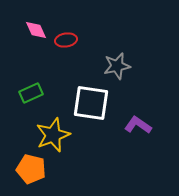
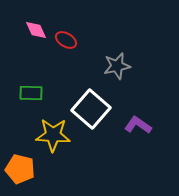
red ellipse: rotated 40 degrees clockwise
green rectangle: rotated 25 degrees clockwise
white square: moved 6 px down; rotated 33 degrees clockwise
yellow star: rotated 24 degrees clockwise
orange pentagon: moved 11 px left
